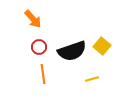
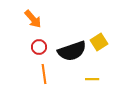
yellow square: moved 3 px left, 4 px up; rotated 18 degrees clockwise
orange line: moved 1 px right
yellow line: rotated 16 degrees clockwise
